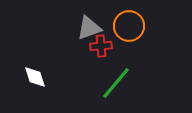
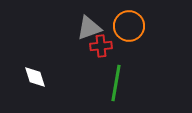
green line: rotated 30 degrees counterclockwise
